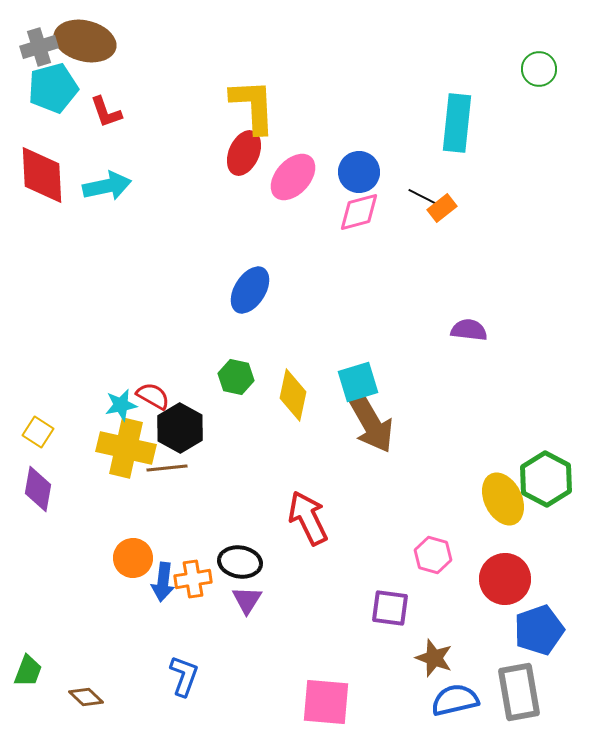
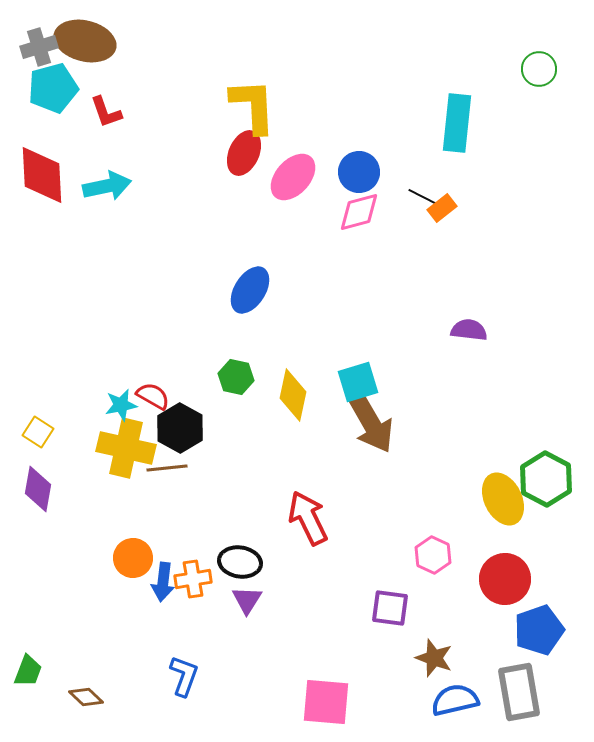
pink hexagon at (433, 555): rotated 9 degrees clockwise
